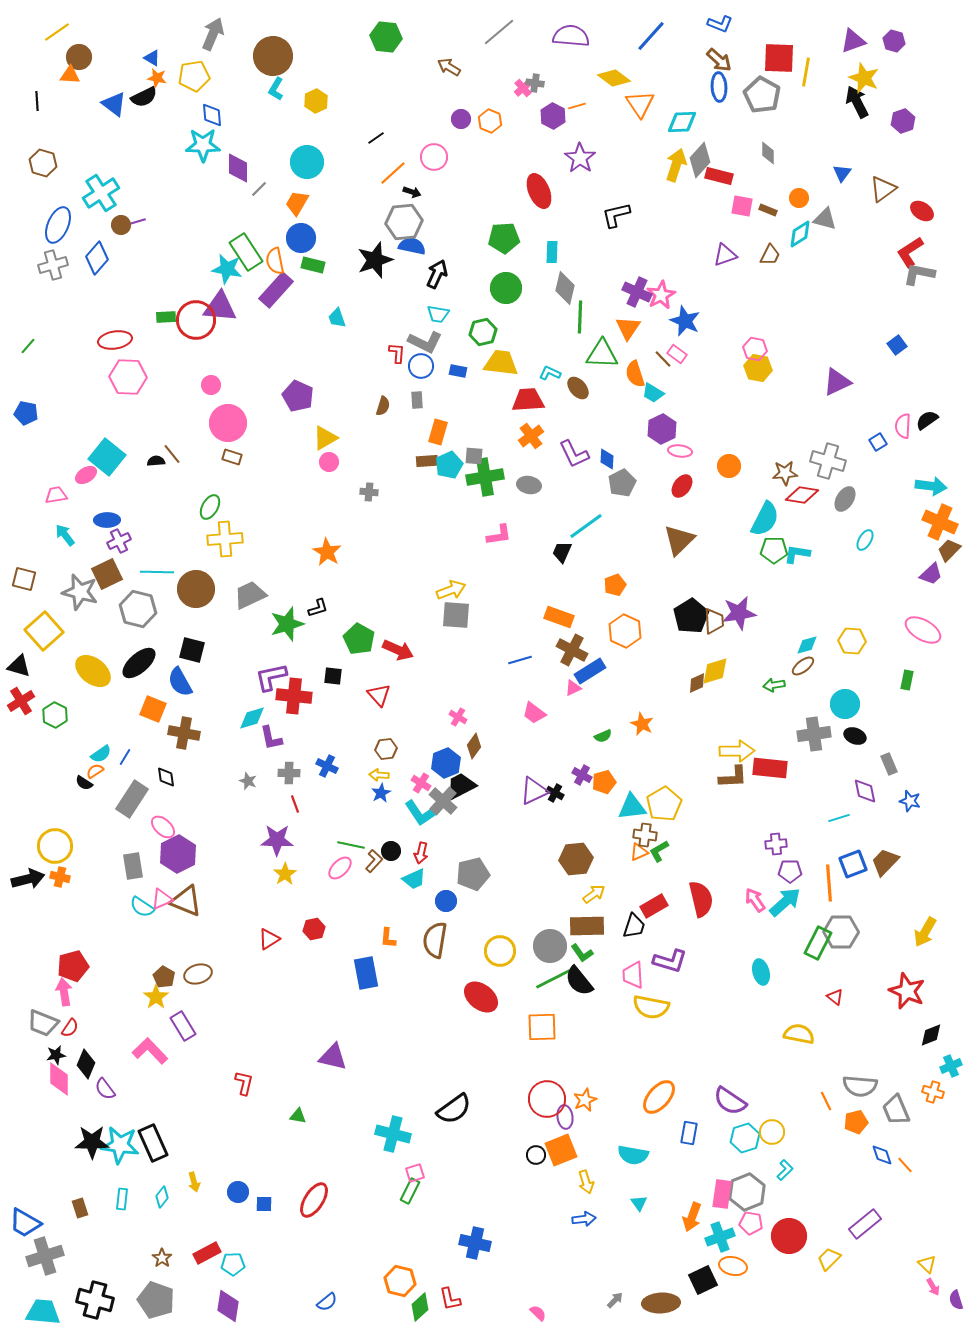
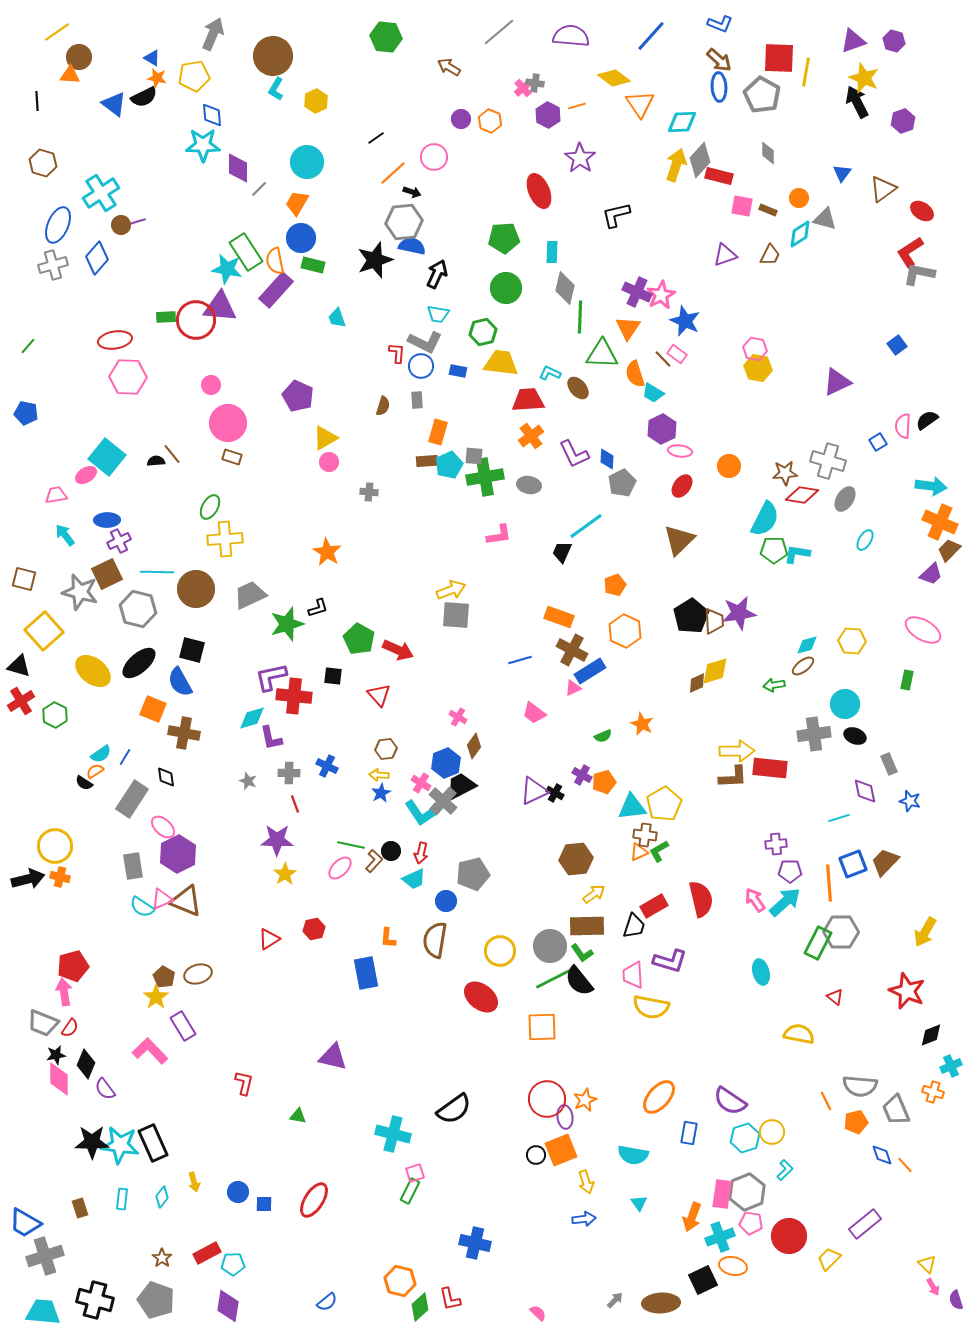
purple hexagon at (553, 116): moved 5 px left, 1 px up
